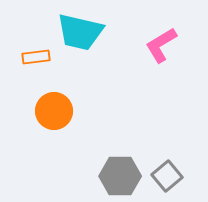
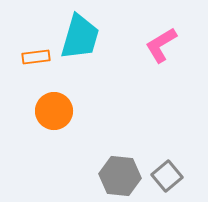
cyan trapezoid: moved 5 px down; rotated 87 degrees counterclockwise
gray hexagon: rotated 6 degrees clockwise
